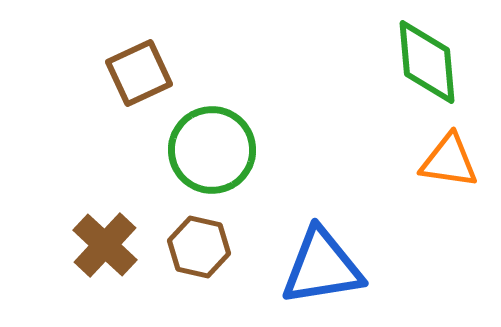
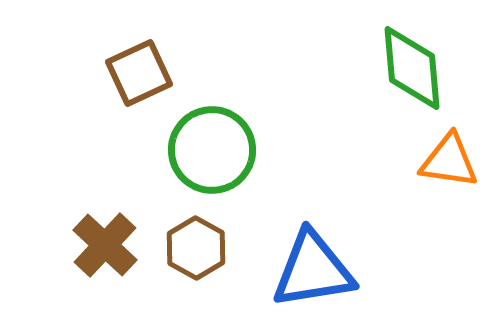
green diamond: moved 15 px left, 6 px down
brown hexagon: moved 3 px left, 1 px down; rotated 16 degrees clockwise
blue triangle: moved 9 px left, 3 px down
